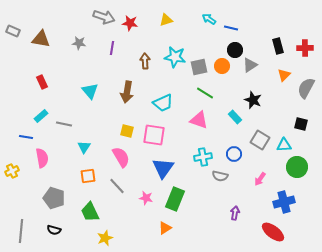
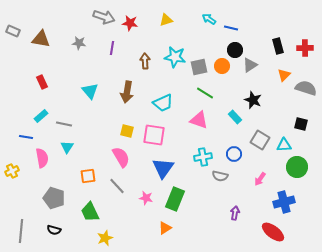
gray semicircle at (306, 88): rotated 80 degrees clockwise
cyan triangle at (84, 147): moved 17 px left
